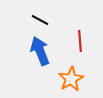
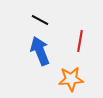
red line: rotated 15 degrees clockwise
orange star: rotated 25 degrees clockwise
